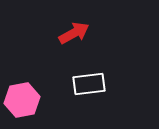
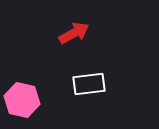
pink hexagon: rotated 24 degrees clockwise
